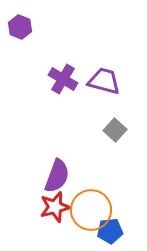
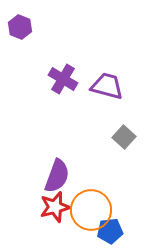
purple trapezoid: moved 3 px right, 5 px down
gray square: moved 9 px right, 7 px down
